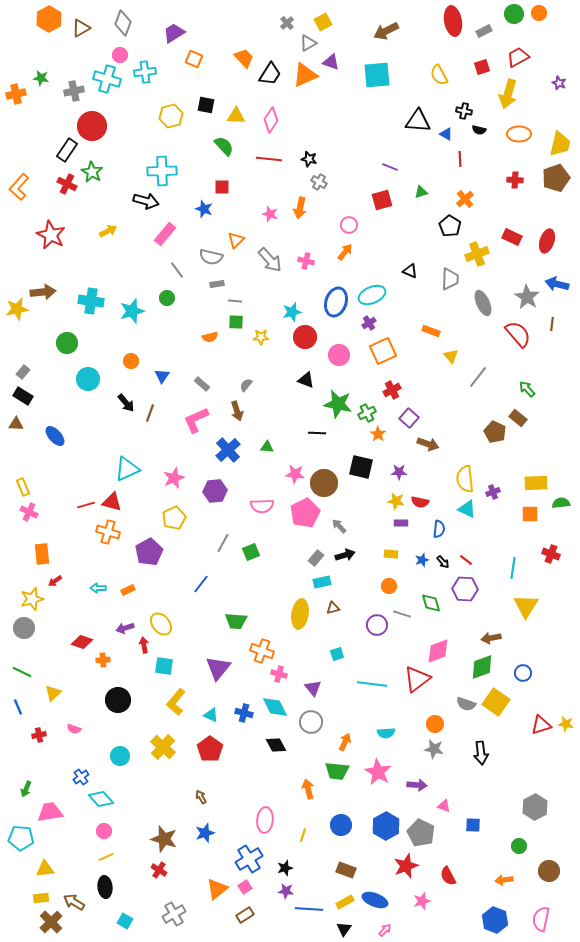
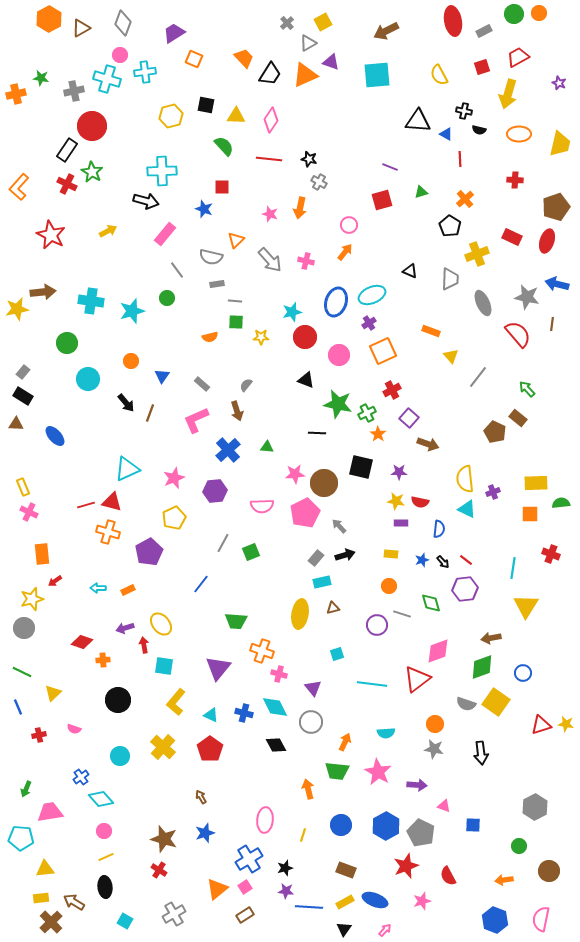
brown pentagon at (556, 178): moved 29 px down
gray star at (527, 297): rotated 20 degrees counterclockwise
pink star at (295, 474): rotated 12 degrees counterclockwise
purple hexagon at (465, 589): rotated 10 degrees counterclockwise
blue line at (309, 909): moved 2 px up
